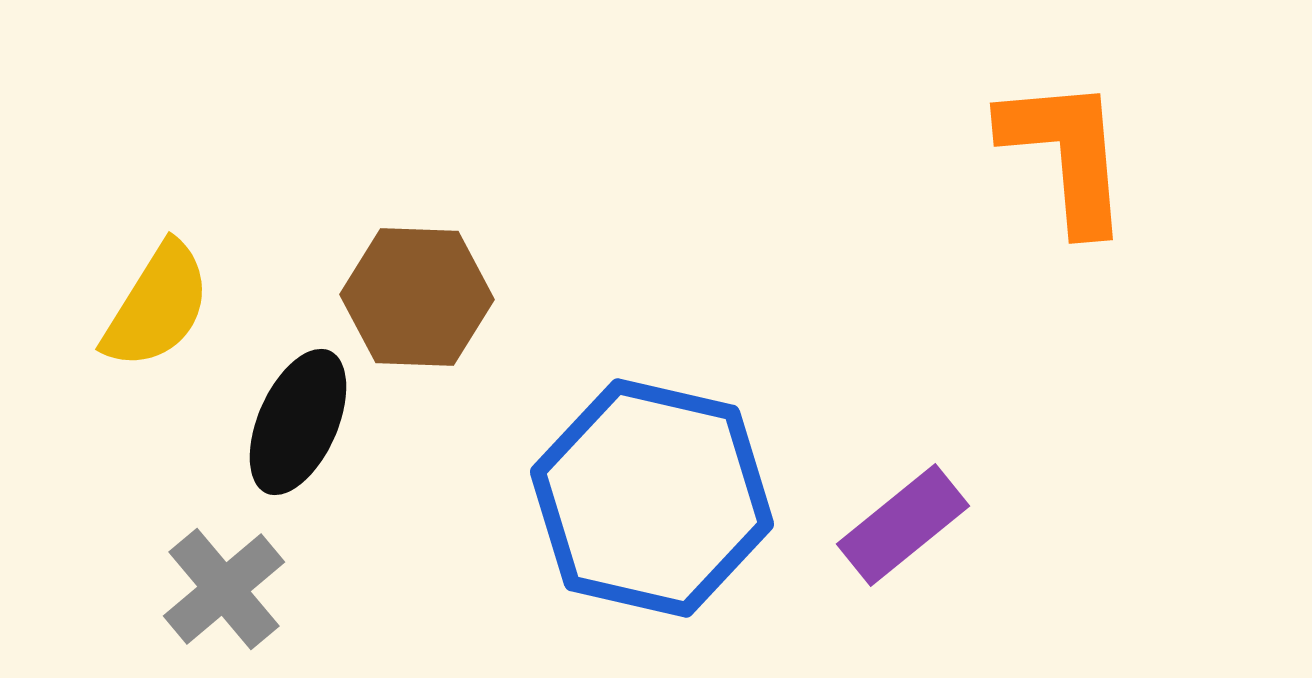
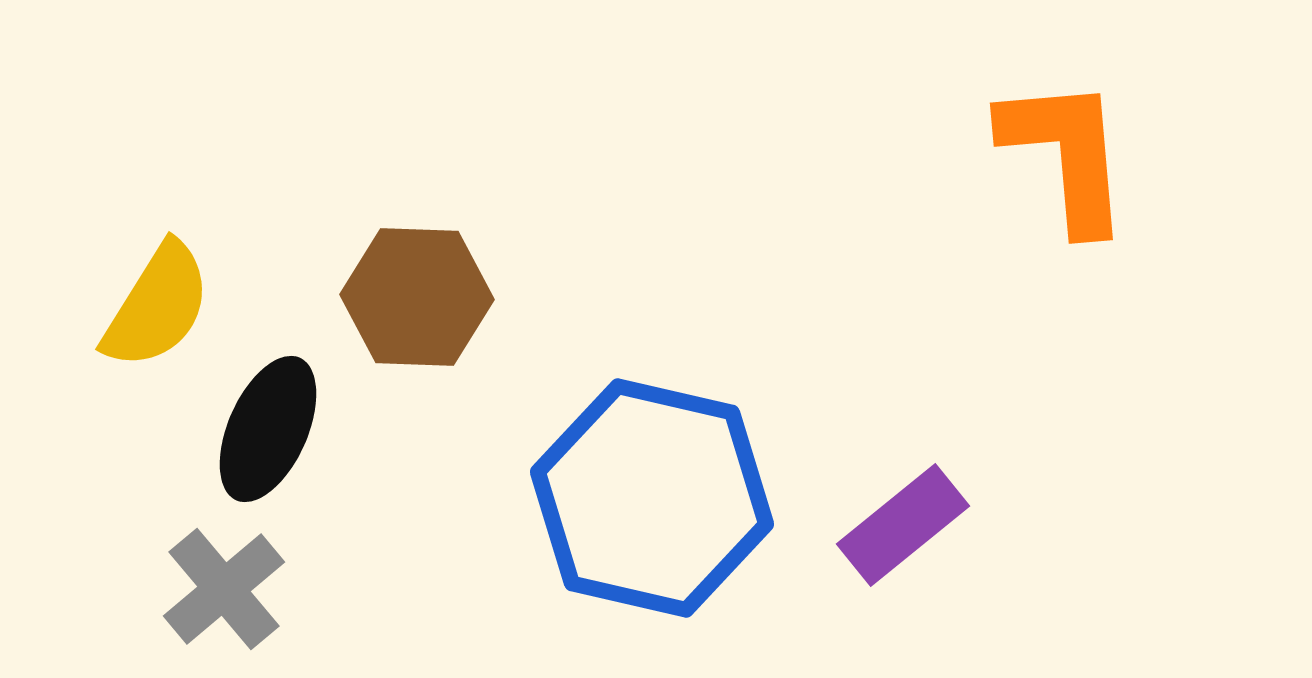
black ellipse: moved 30 px left, 7 px down
